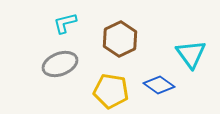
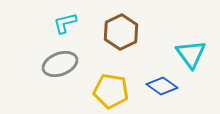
brown hexagon: moved 1 px right, 7 px up
blue diamond: moved 3 px right, 1 px down
